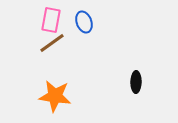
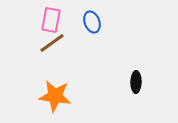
blue ellipse: moved 8 px right
